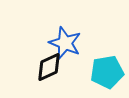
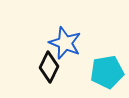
black diamond: rotated 40 degrees counterclockwise
